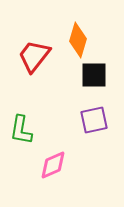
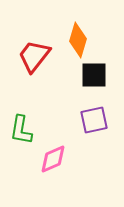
pink diamond: moved 6 px up
